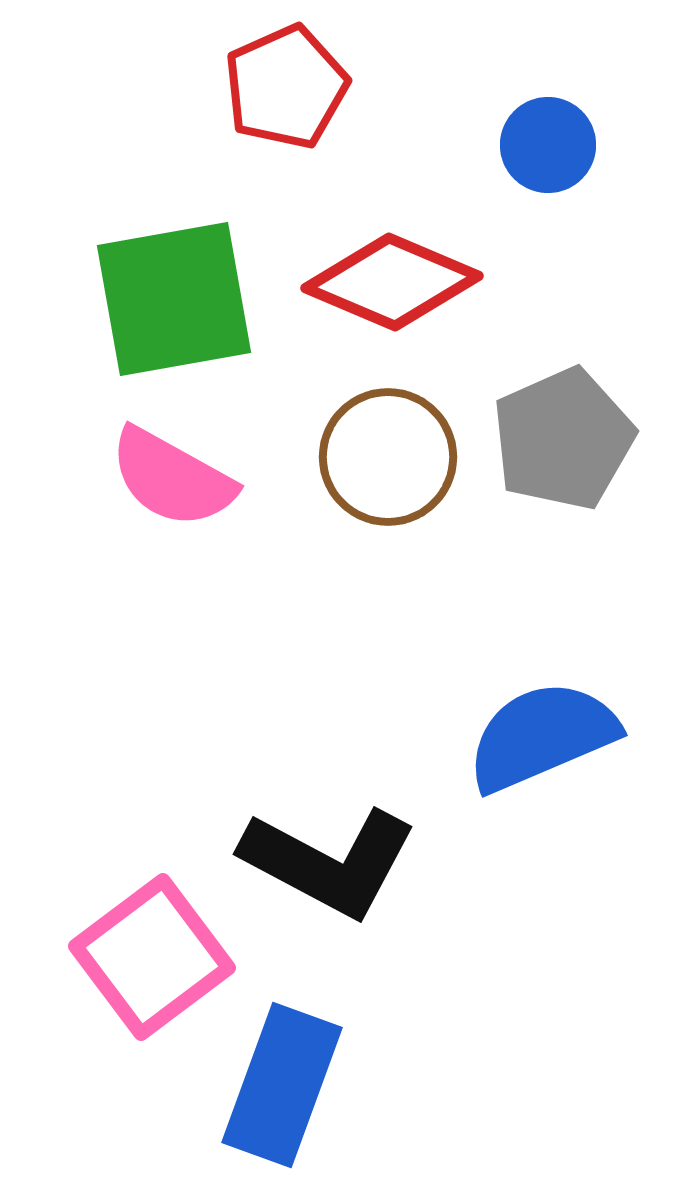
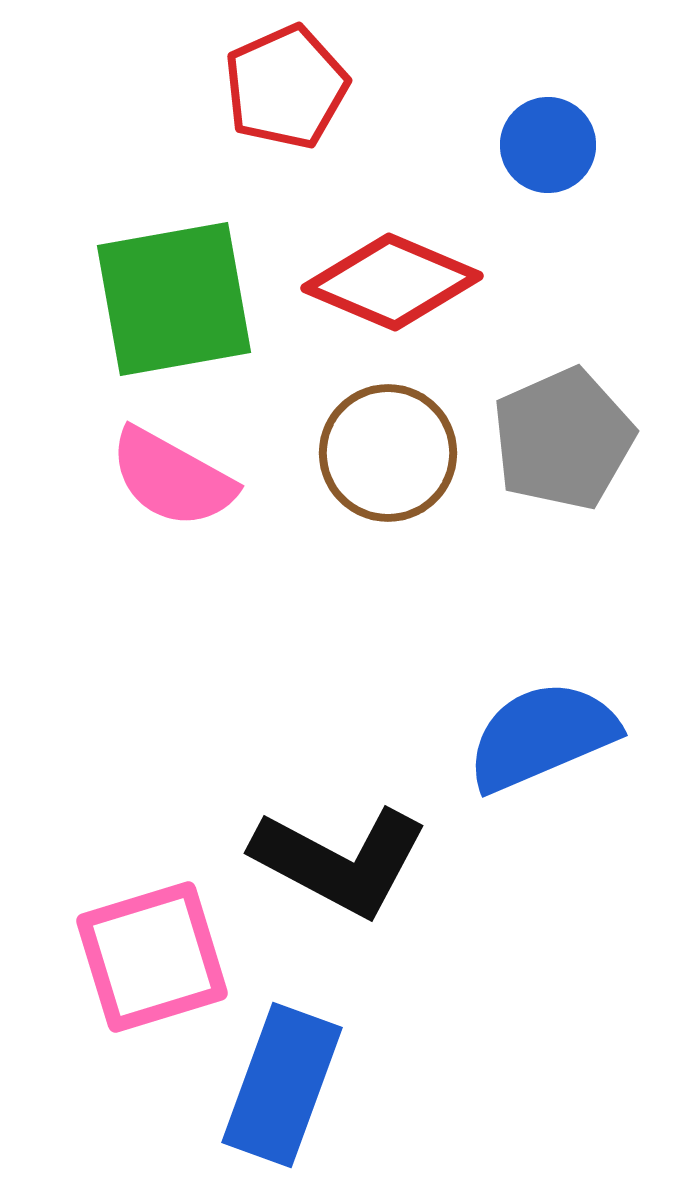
brown circle: moved 4 px up
black L-shape: moved 11 px right, 1 px up
pink square: rotated 20 degrees clockwise
